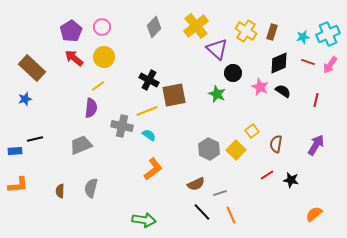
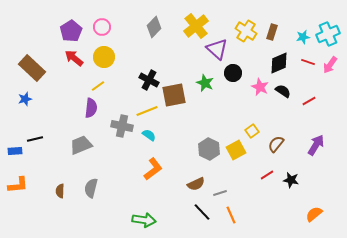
green star at (217, 94): moved 12 px left, 11 px up
red line at (316, 100): moved 7 px left, 1 px down; rotated 48 degrees clockwise
brown semicircle at (276, 144): rotated 30 degrees clockwise
yellow square at (236, 150): rotated 18 degrees clockwise
